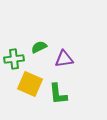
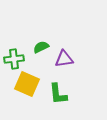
green semicircle: moved 2 px right
yellow square: moved 3 px left
